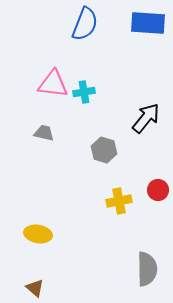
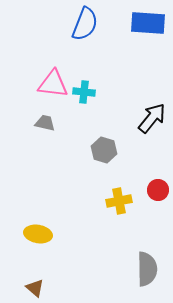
cyan cross: rotated 15 degrees clockwise
black arrow: moved 6 px right
gray trapezoid: moved 1 px right, 10 px up
